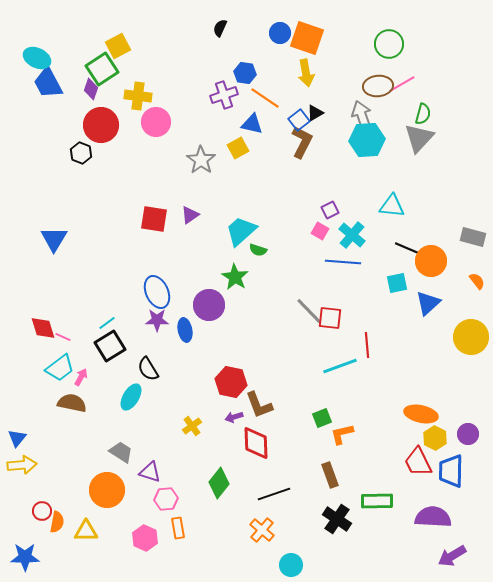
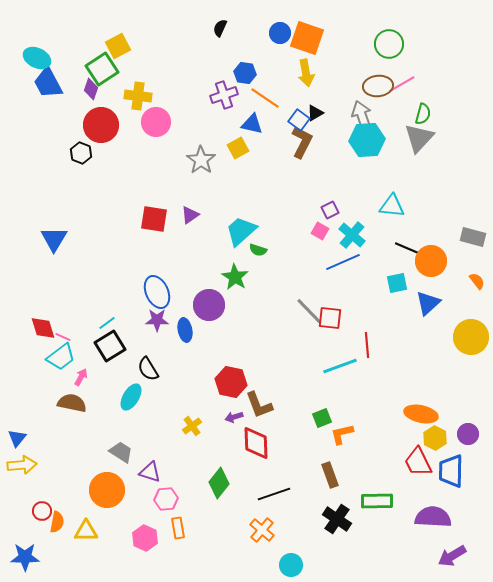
blue square at (299, 120): rotated 15 degrees counterclockwise
blue line at (343, 262): rotated 28 degrees counterclockwise
cyan trapezoid at (60, 368): moved 1 px right, 11 px up
